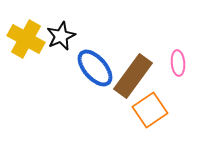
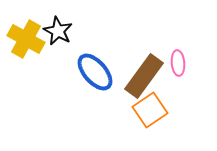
black star: moved 3 px left, 5 px up; rotated 20 degrees counterclockwise
blue ellipse: moved 4 px down
brown rectangle: moved 11 px right
